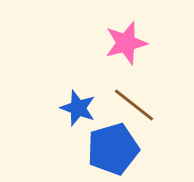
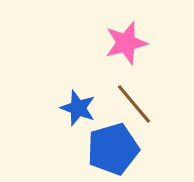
brown line: moved 1 px up; rotated 12 degrees clockwise
